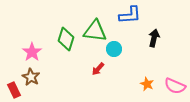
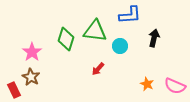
cyan circle: moved 6 px right, 3 px up
